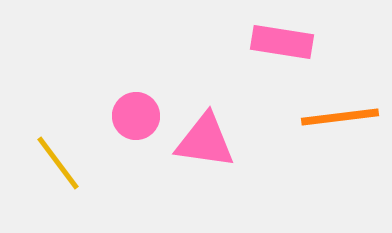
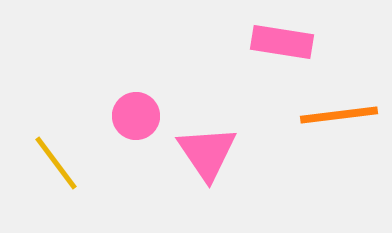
orange line: moved 1 px left, 2 px up
pink triangle: moved 2 px right, 12 px down; rotated 48 degrees clockwise
yellow line: moved 2 px left
